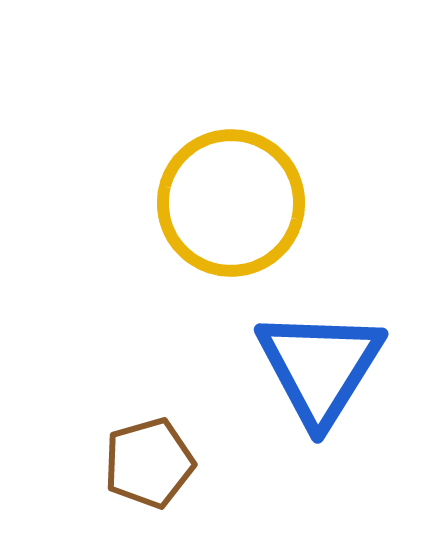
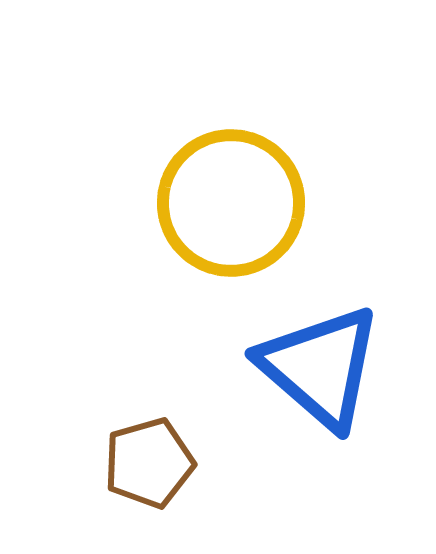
blue triangle: rotated 21 degrees counterclockwise
